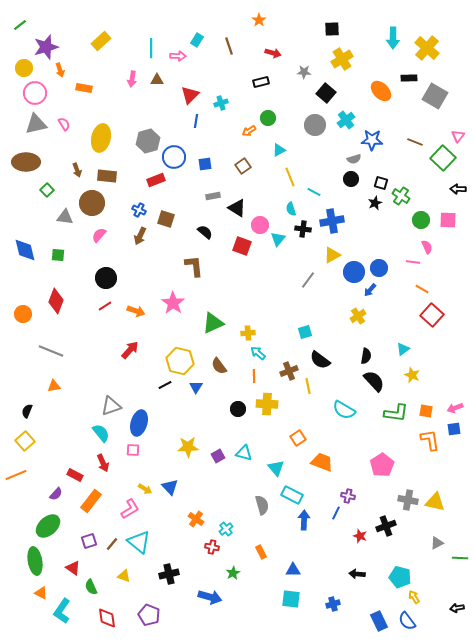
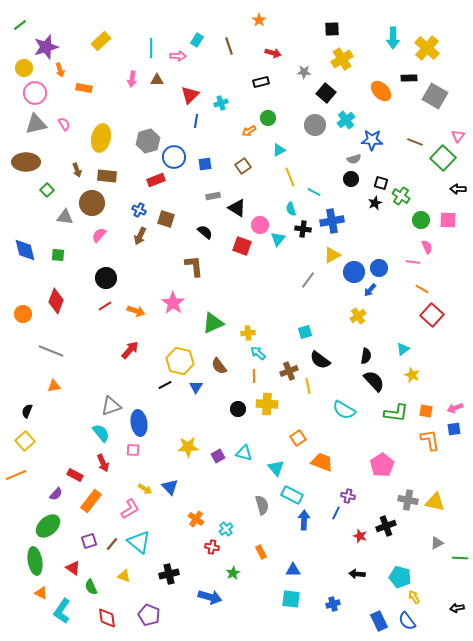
blue ellipse at (139, 423): rotated 25 degrees counterclockwise
